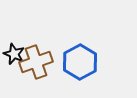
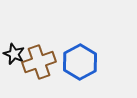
brown cross: moved 3 px right
